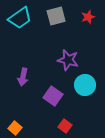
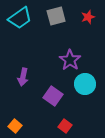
purple star: moved 2 px right; rotated 20 degrees clockwise
cyan circle: moved 1 px up
orange square: moved 2 px up
